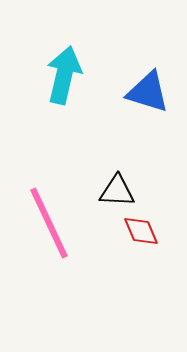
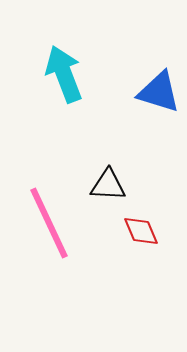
cyan arrow: moved 1 px up; rotated 34 degrees counterclockwise
blue triangle: moved 11 px right
black triangle: moved 9 px left, 6 px up
